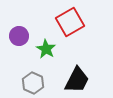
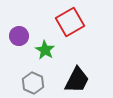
green star: moved 1 px left, 1 px down
